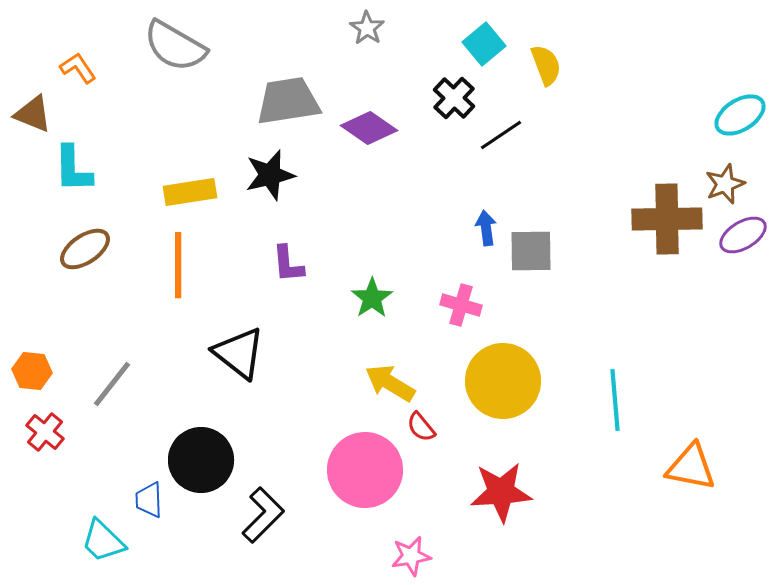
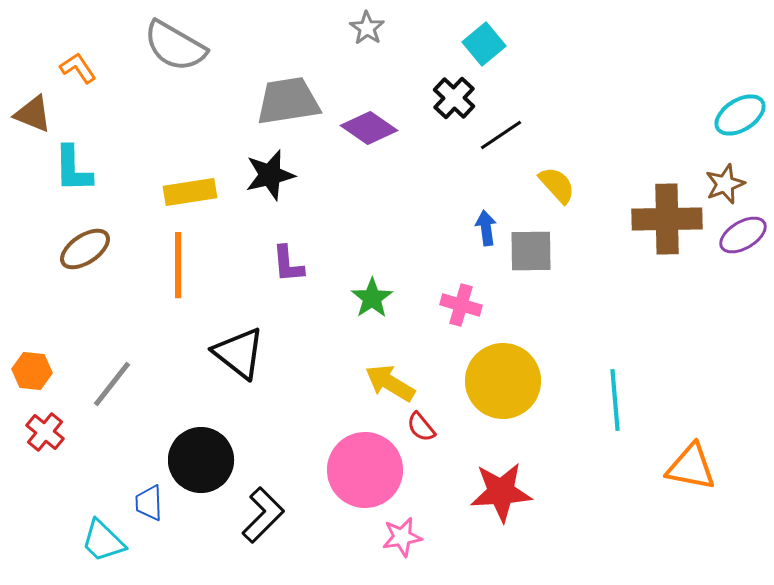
yellow semicircle: moved 11 px right, 120 px down; rotated 21 degrees counterclockwise
blue trapezoid: moved 3 px down
pink star: moved 9 px left, 19 px up
